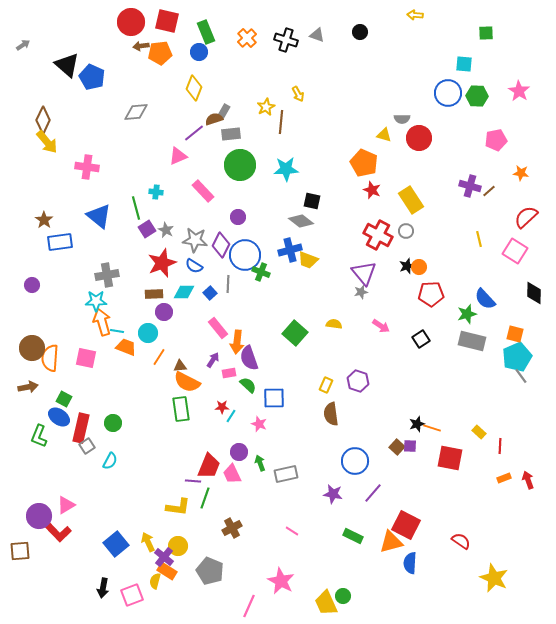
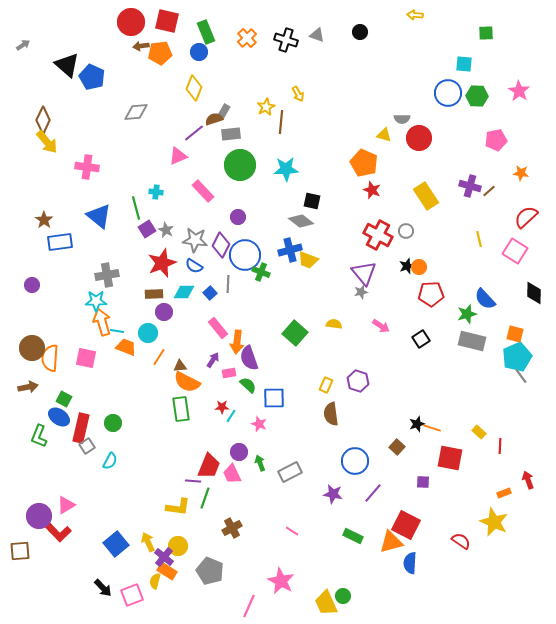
yellow rectangle at (411, 200): moved 15 px right, 4 px up
purple square at (410, 446): moved 13 px right, 36 px down
gray rectangle at (286, 474): moved 4 px right, 2 px up; rotated 15 degrees counterclockwise
orange rectangle at (504, 478): moved 15 px down
yellow star at (494, 578): moved 56 px up
black arrow at (103, 588): rotated 54 degrees counterclockwise
